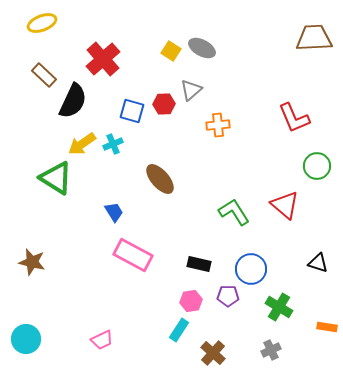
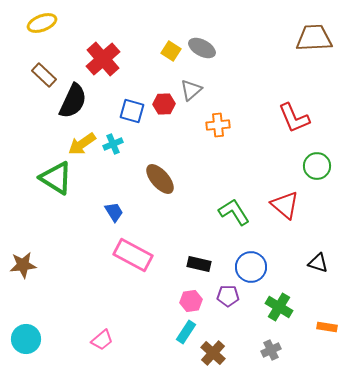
brown star: moved 9 px left, 3 px down; rotated 20 degrees counterclockwise
blue circle: moved 2 px up
cyan rectangle: moved 7 px right, 2 px down
pink trapezoid: rotated 15 degrees counterclockwise
